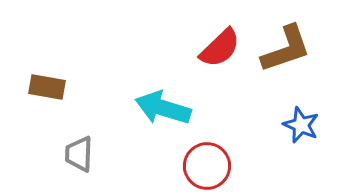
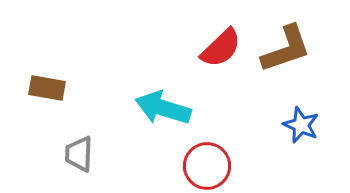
red semicircle: moved 1 px right
brown rectangle: moved 1 px down
